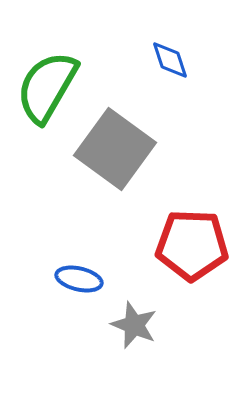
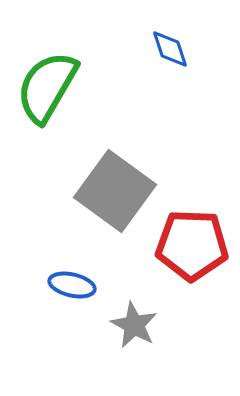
blue diamond: moved 11 px up
gray square: moved 42 px down
blue ellipse: moved 7 px left, 6 px down
gray star: rotated 6 degrees clockwise
